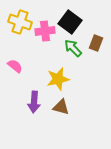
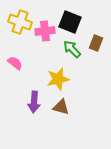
black square: rotated 15 degrees counterclockwise
green arrow: moved 1 px left, 1 px down
pink semicircle: moved 3 px up
